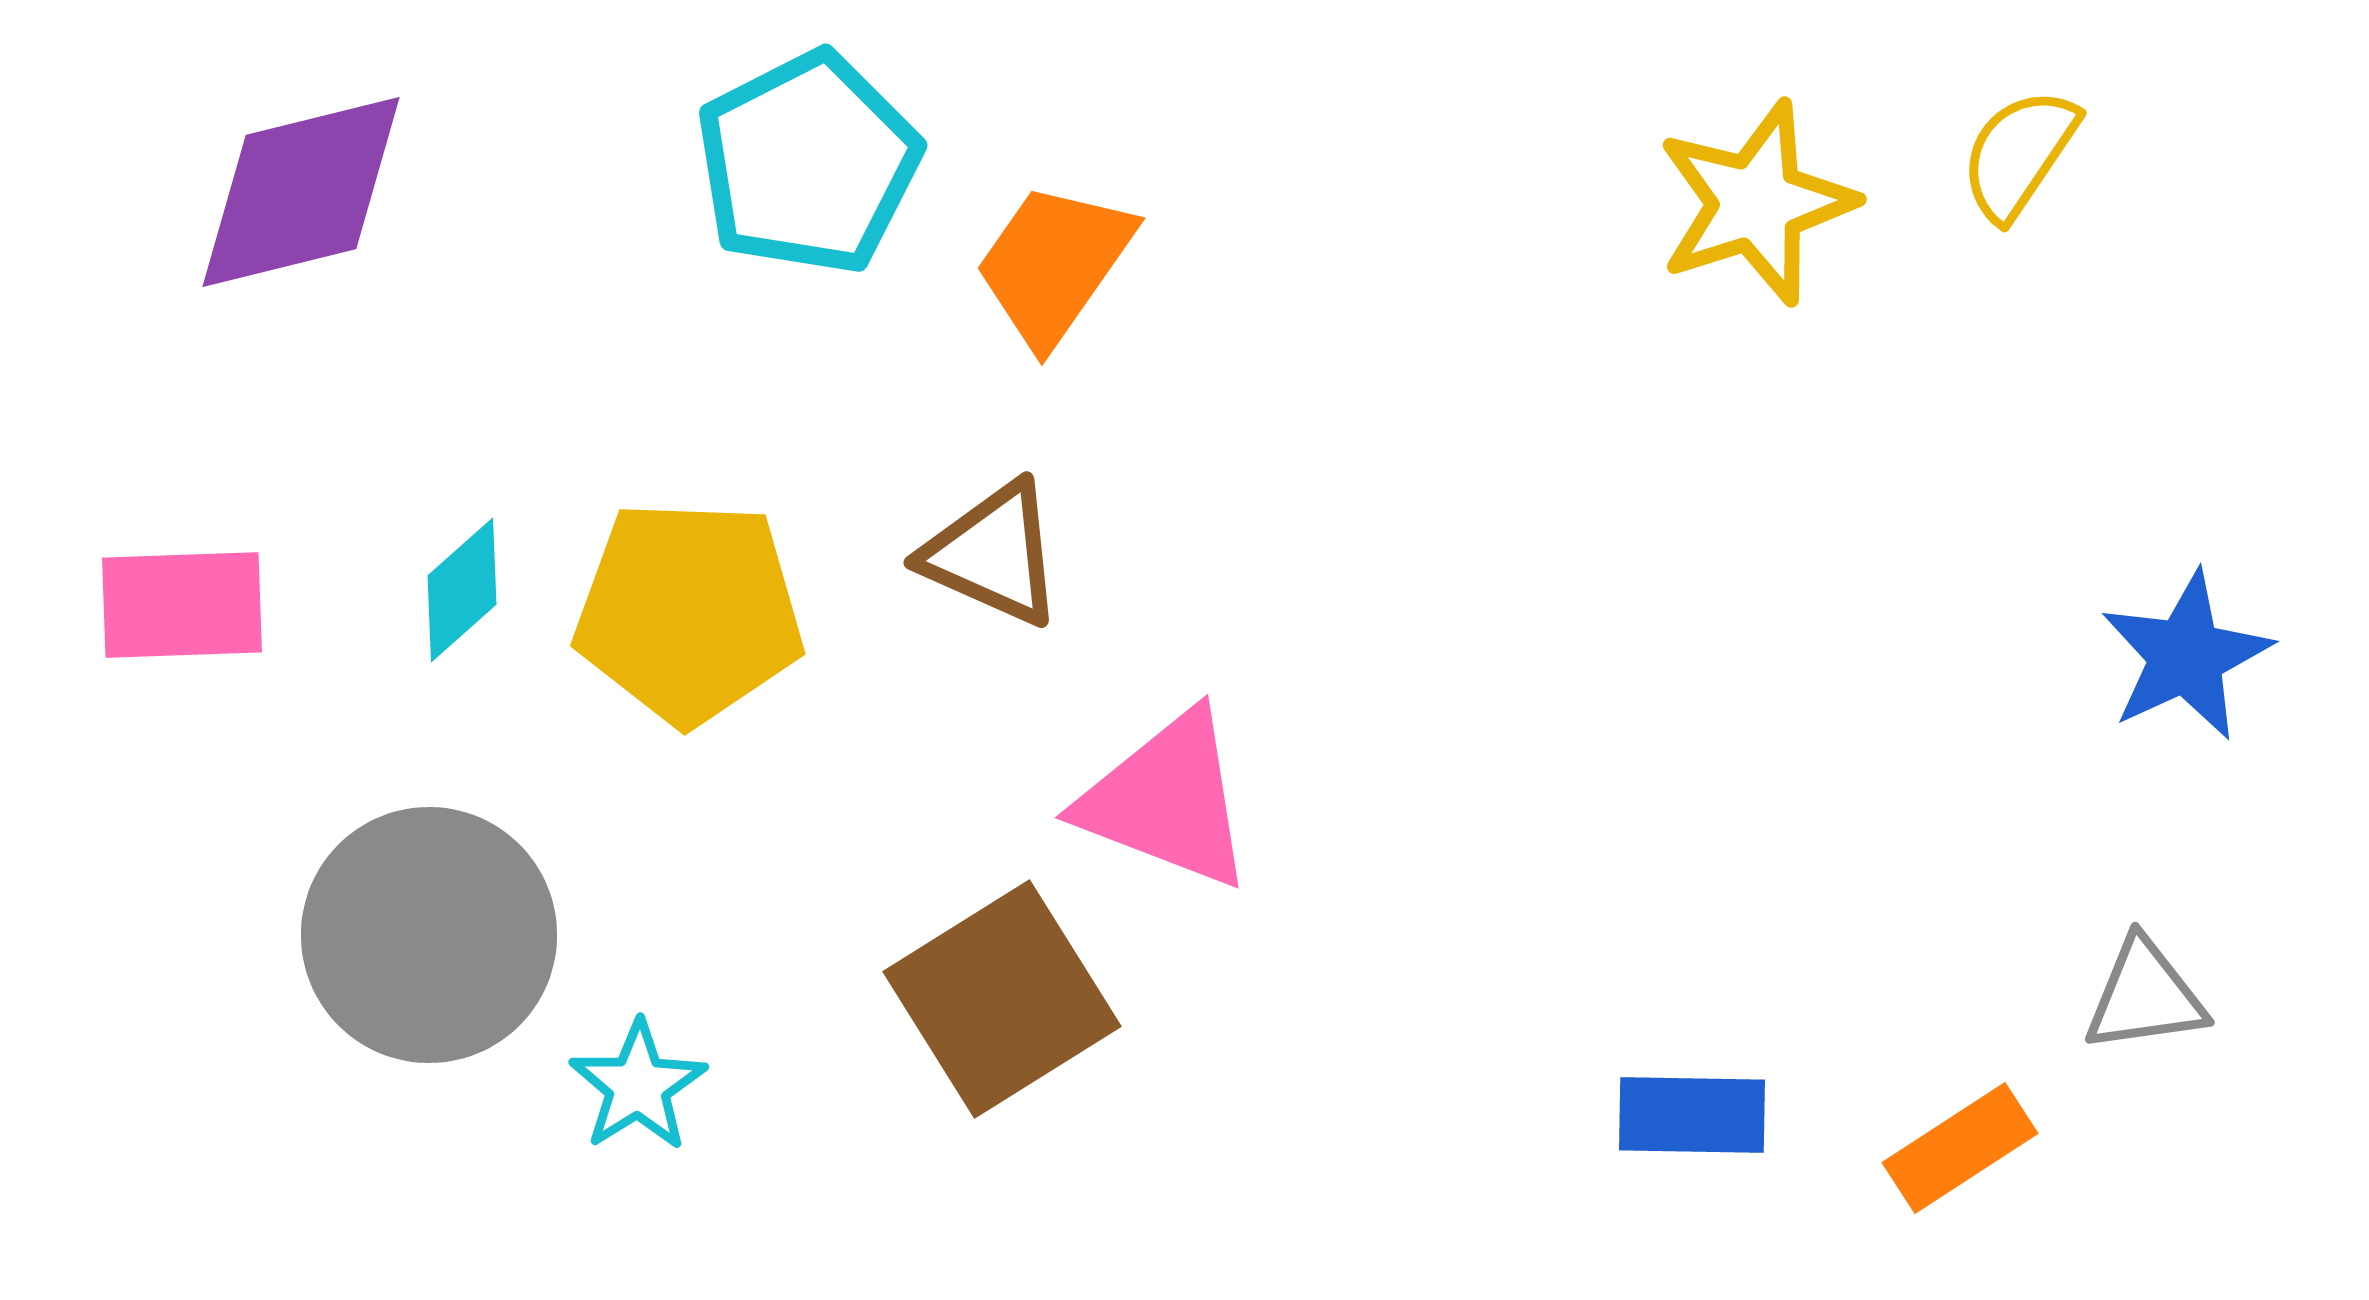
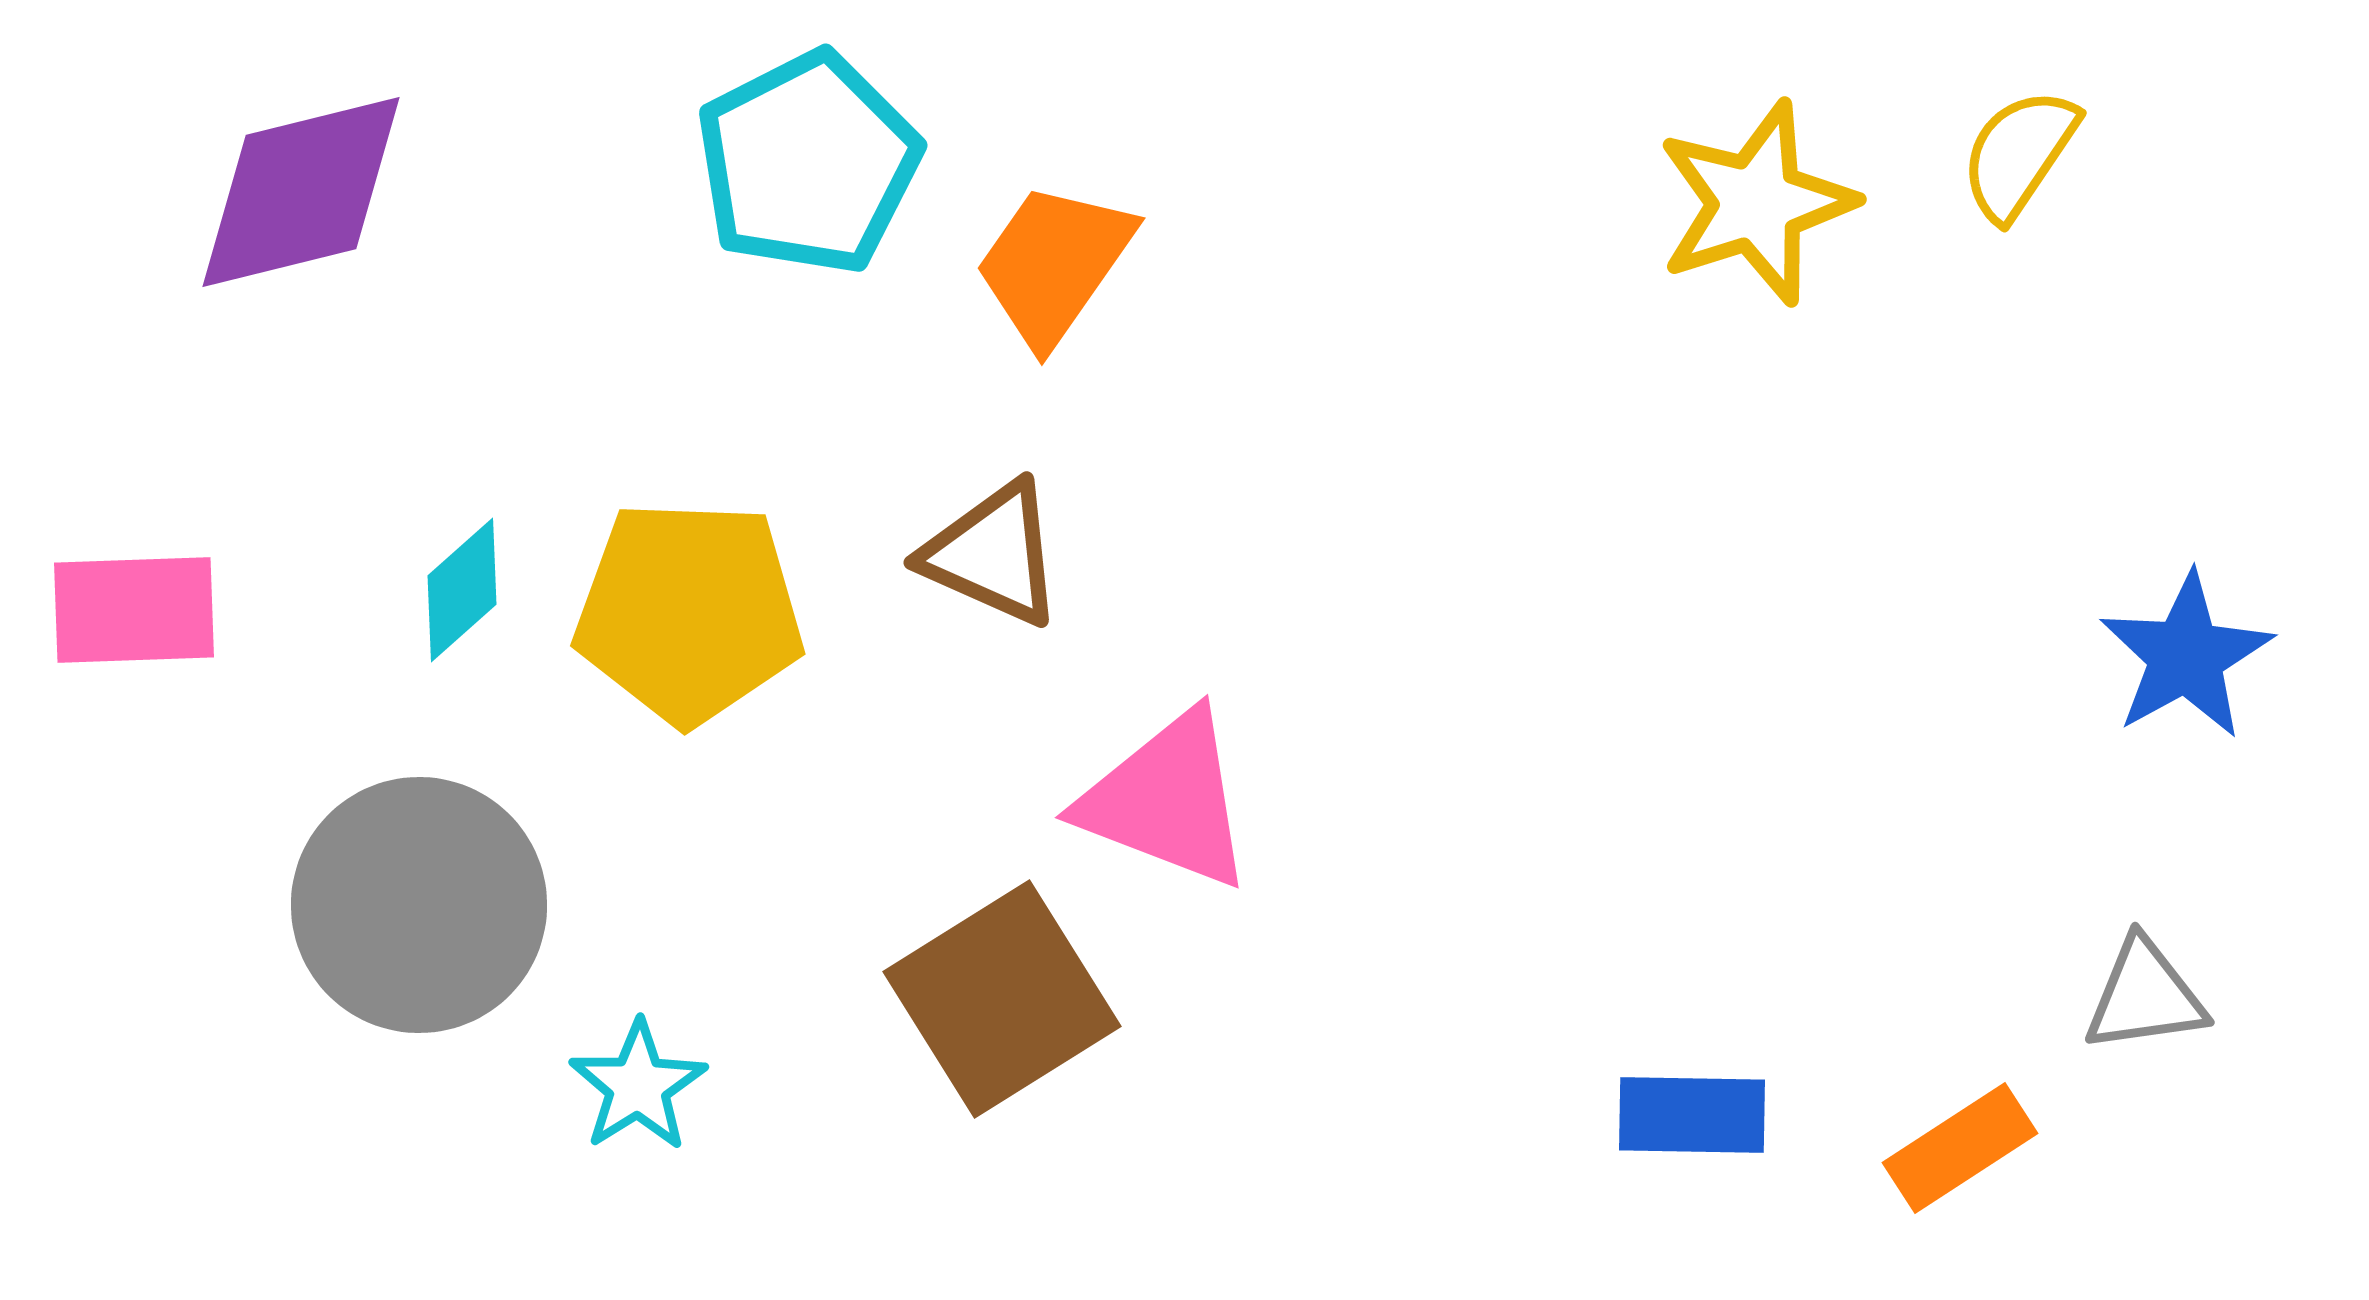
pink rectangle: moved 48 px left, 5 px down
blue star: rotated 4 degrees counterclockwise
gray circle: moved 10 px left, 30 px up
